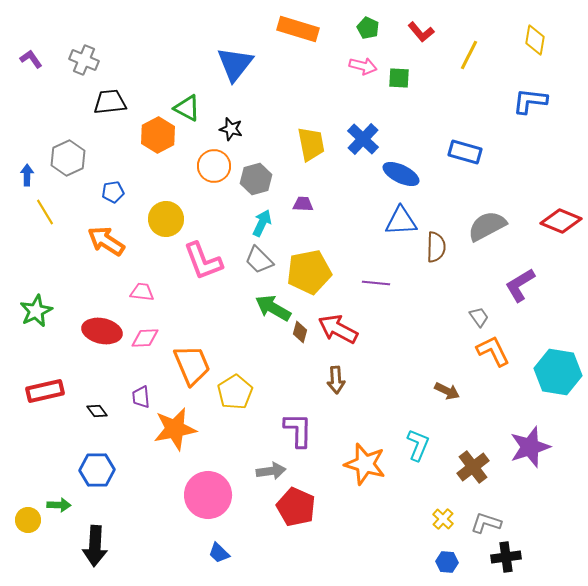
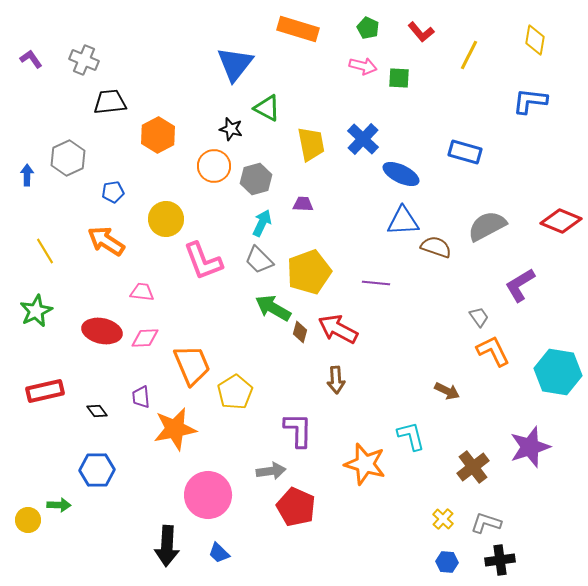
green triangle at (187, 108): moved 80 px right
yellow line at (45, 212): moved 39 px down
blue triangle at (401, 221): moved 2 px right
brown semicircle at (436, 247): rotated 72 degrees counterclockwise
yellow pentagon at (309, 272): rotated 9 degrees counterclockwise
cyan L-shape at (418, 445): moved 7 px left, 9 px up; rotated 36 degrees counterclockwise
black arrow at (95, 546): moved 72 px right
black cross at (506, 557): moved 6 px left, 3 px down
